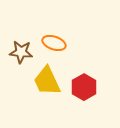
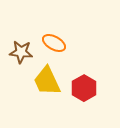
orange ellipse: rotated 10 degrees clockwise
red hexagon: moved 1 px down
